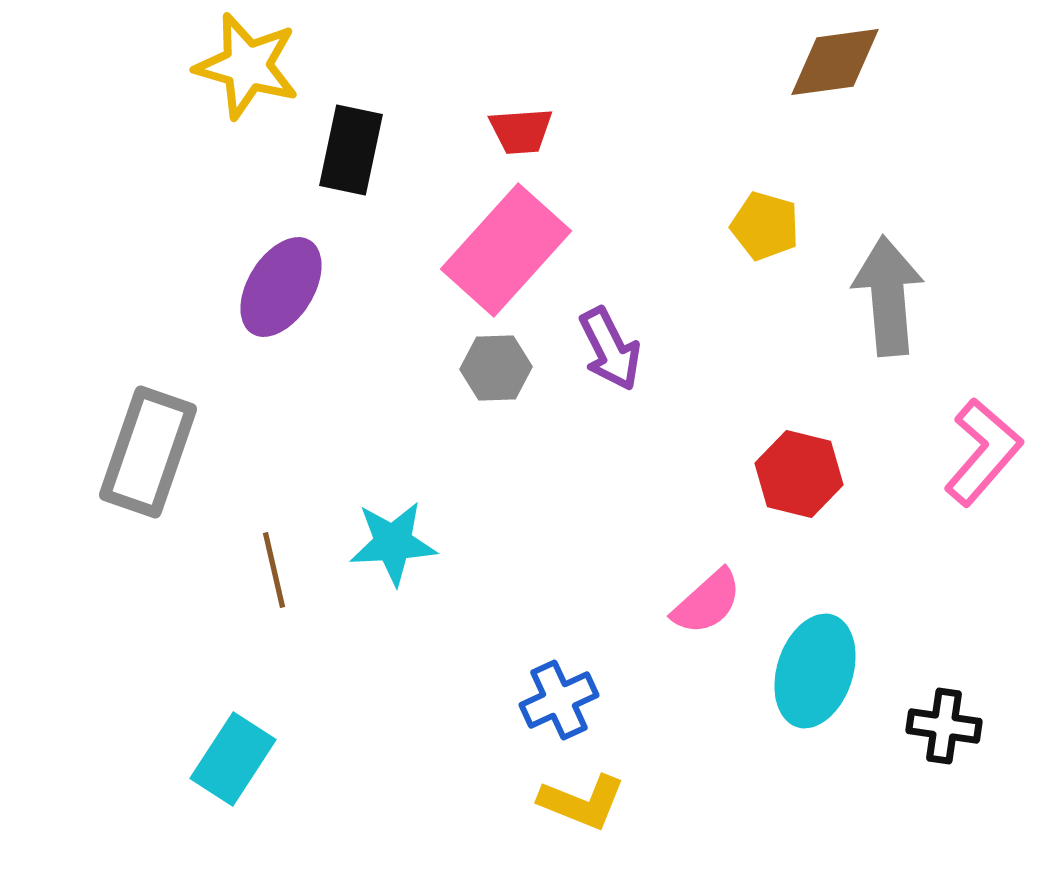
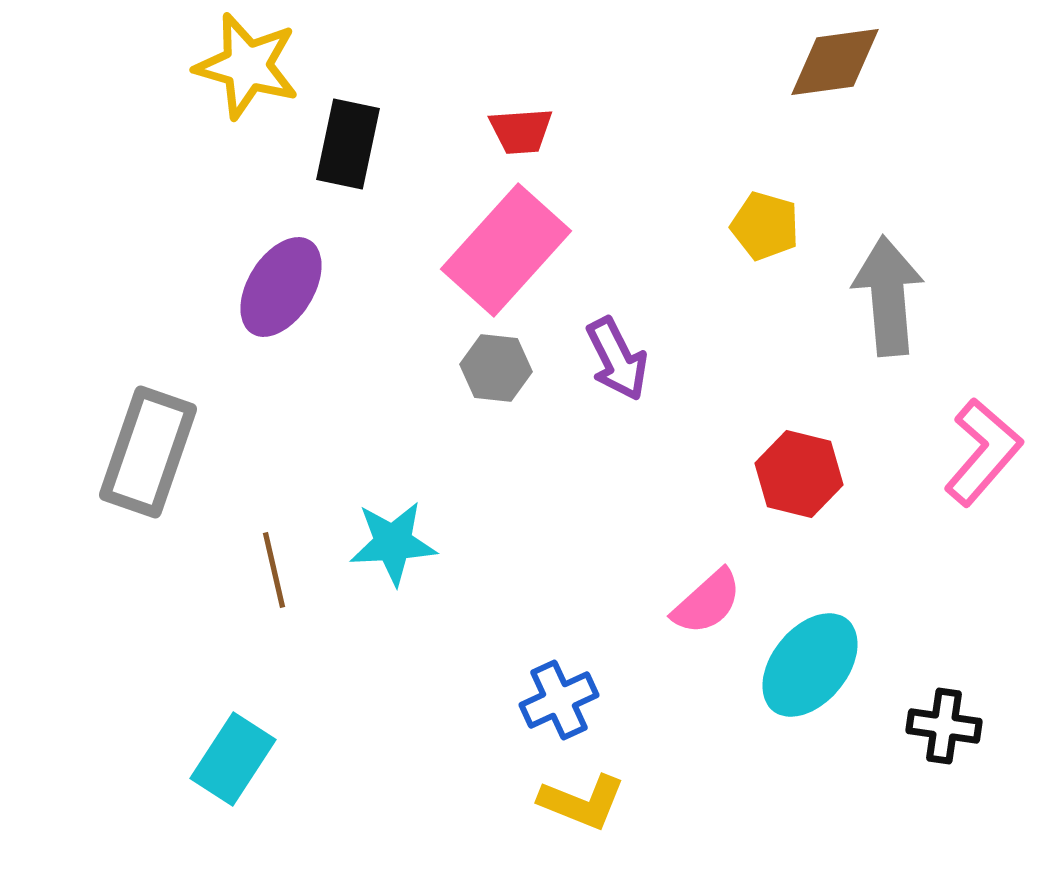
black rectangle: moved 3 px left, 6 px up
purple arrow: moved 7 px right, 10 px down
gray hexagon: rotated 8 degrees clockwise
cyan ellipse: moved 5 px left, 6 px up; rotated 21 degrees clockwise
